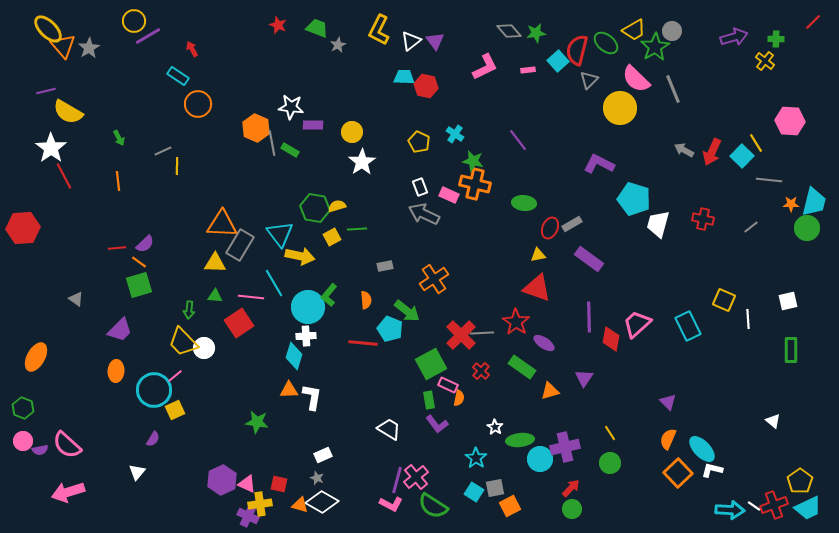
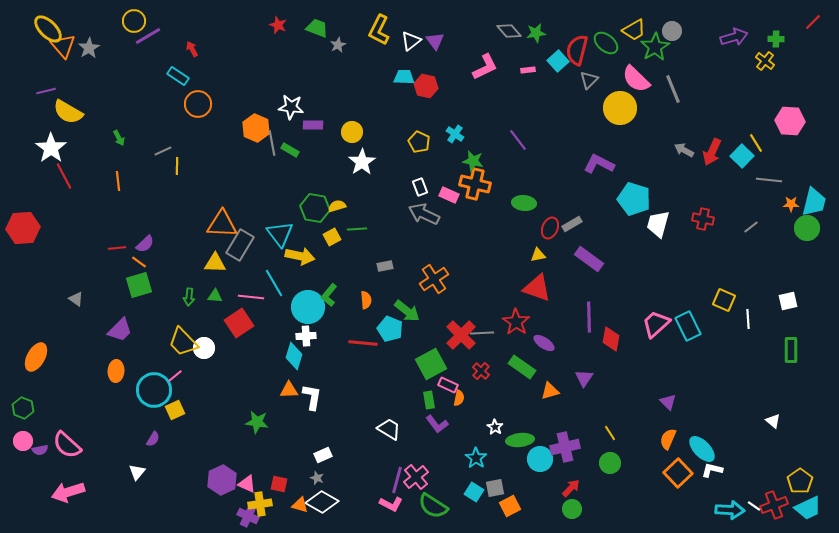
green arrow at (189, 310): moved 13 px up
pink trapezoid at (637, 324): moved 19 px right
